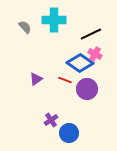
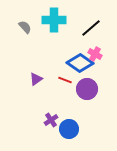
black line: moved 6 px up; rotated 15 degrees counterclockwise
blue circle: moved 4 px up
